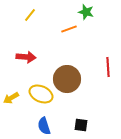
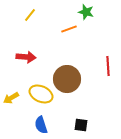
red line: moved 1 px up
blue semicircle: moved 3 px left, 1 px up
